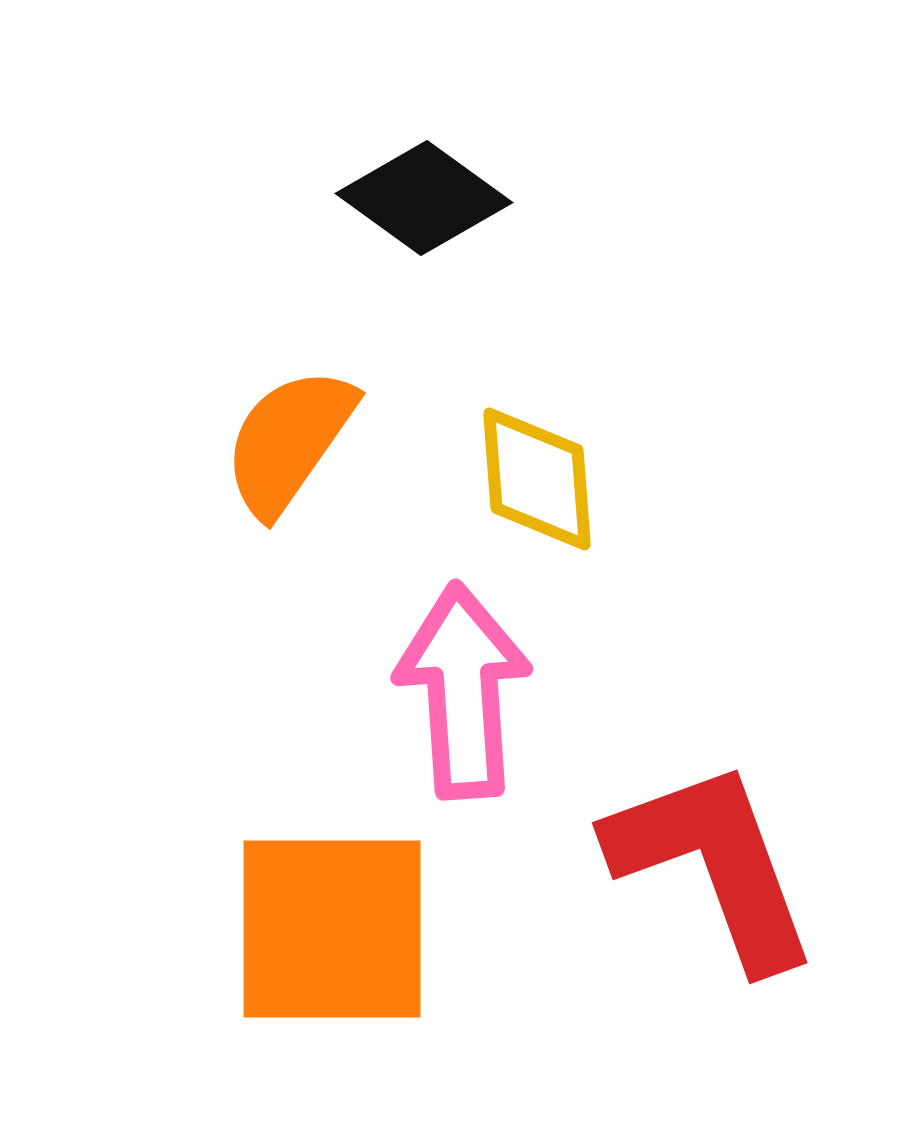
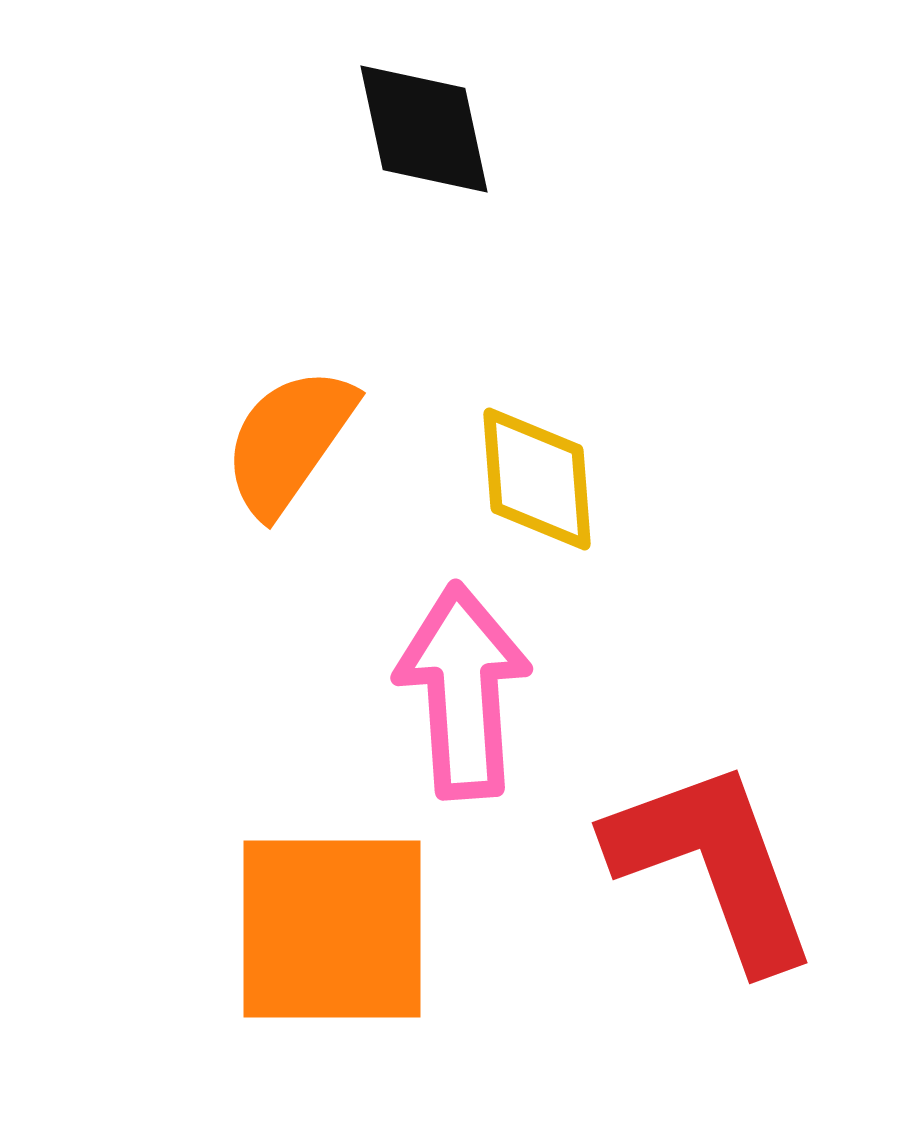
black diamond: moved 69 px up; rotated 42 degrees clockwise
